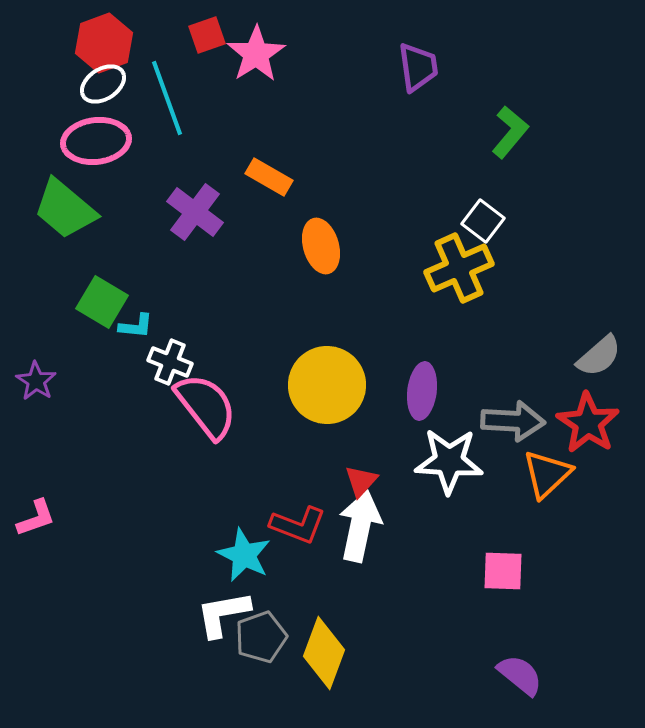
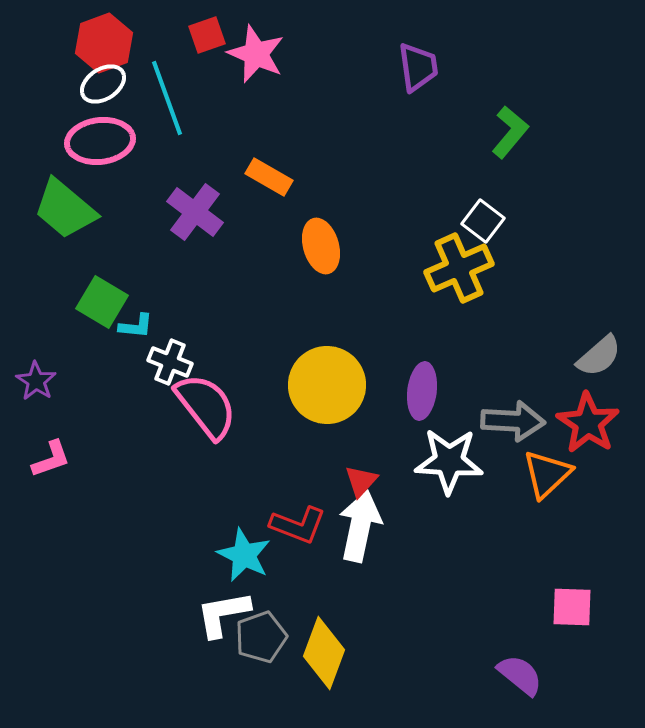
pink star: rotated 16 degrees counterclockwise
pink ellipse: moved 4 px right
pink L-shape: moved 15 px right, 59 px up
pink square: moved 69 px right, 36 px down
